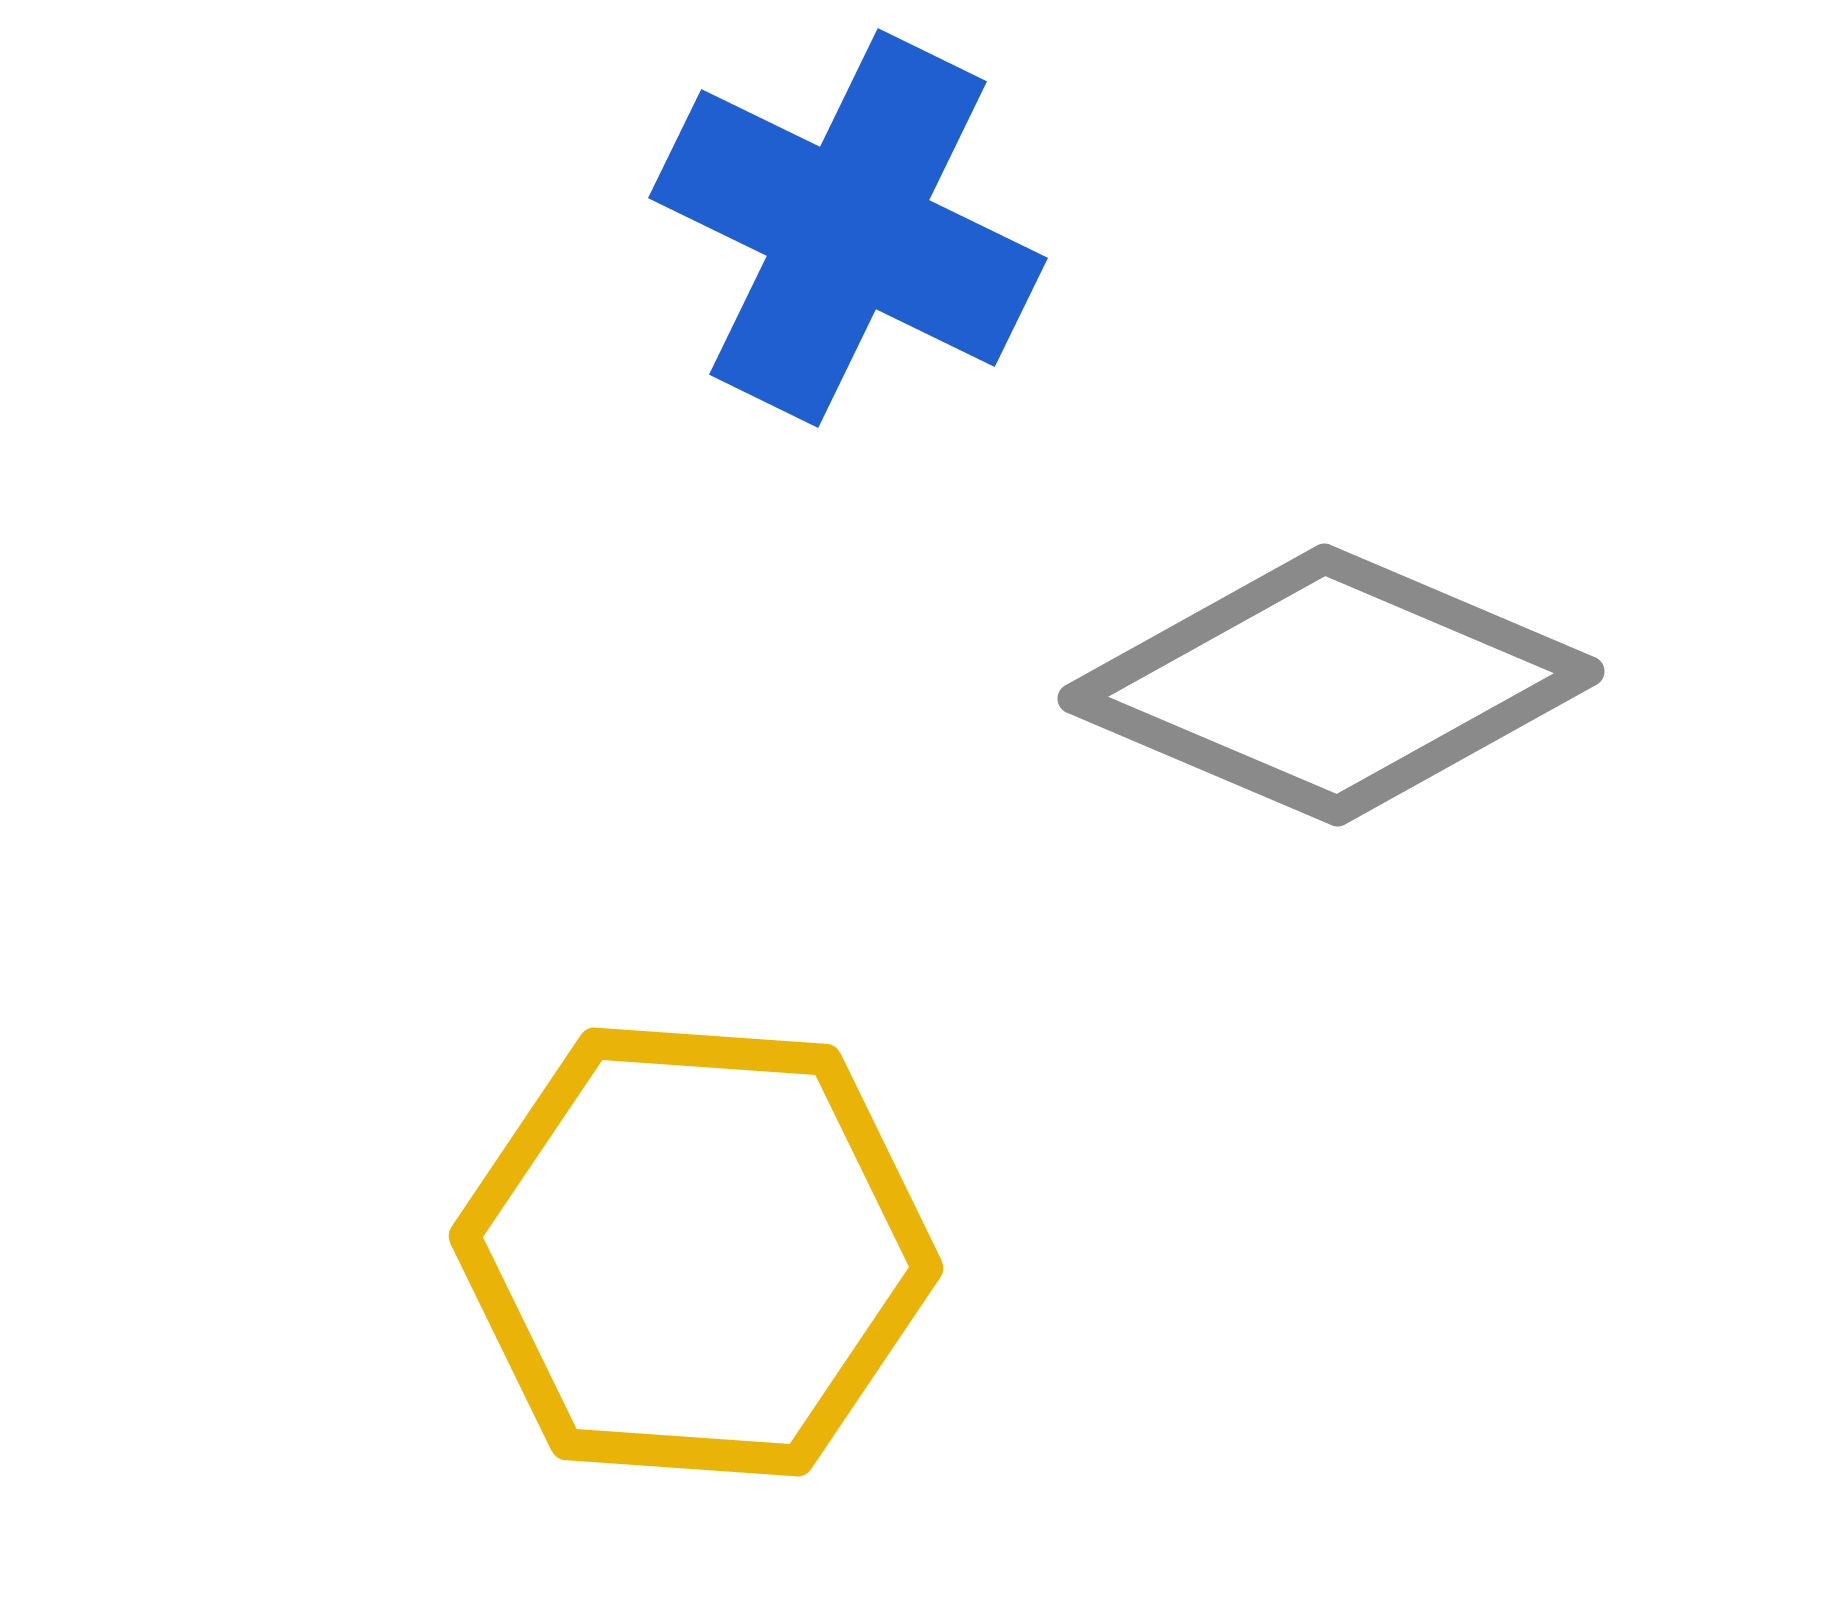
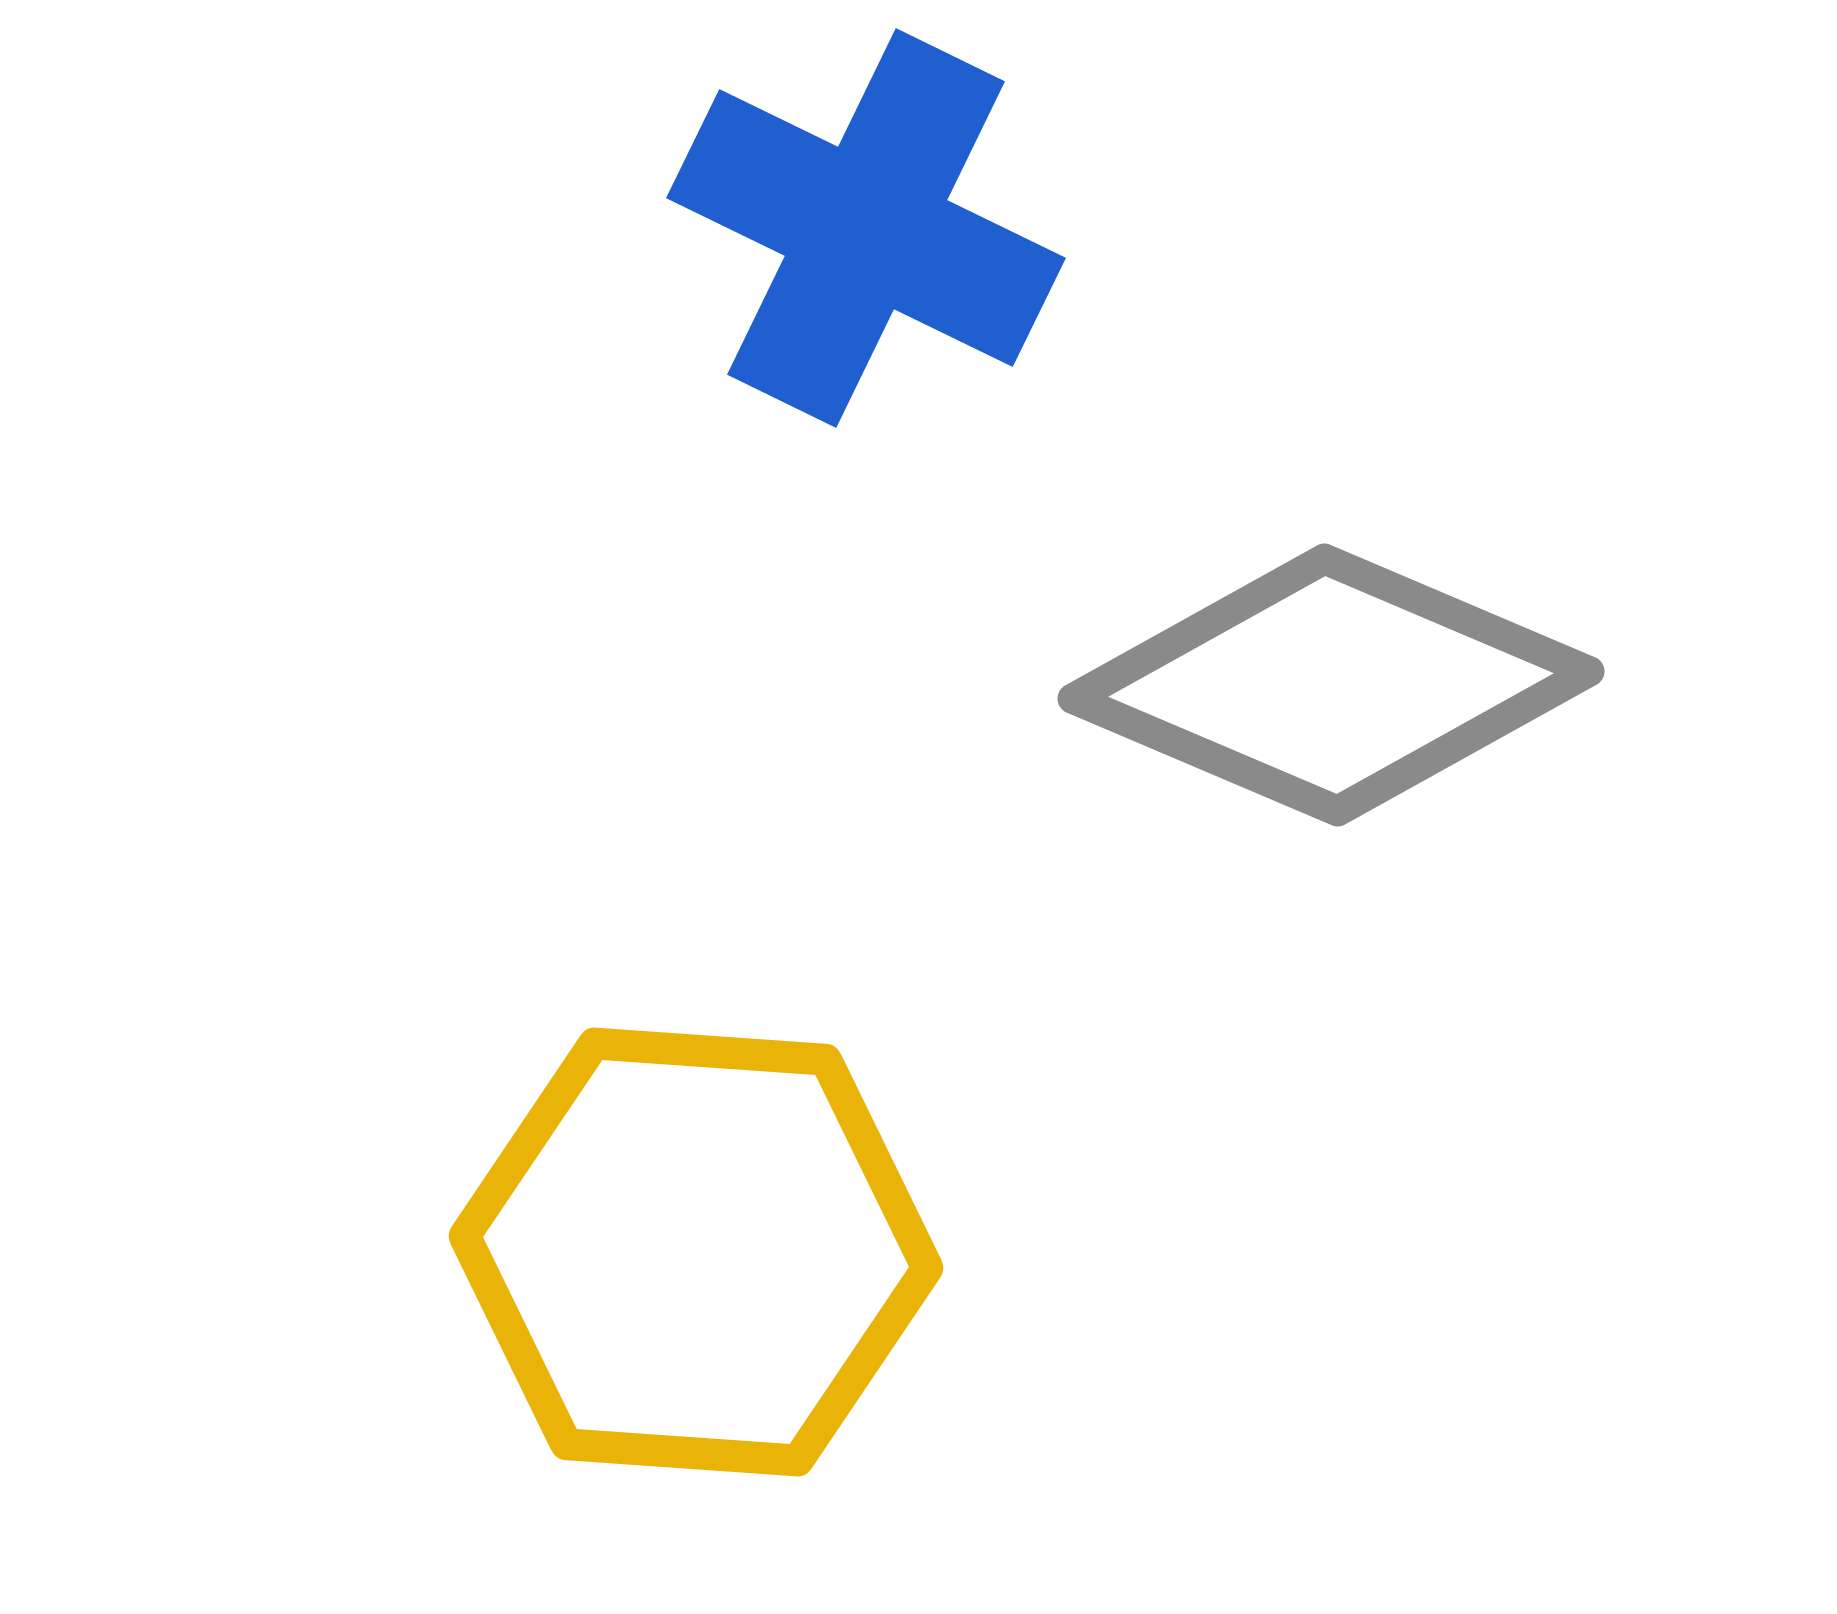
blue cross: moved 18 px right
